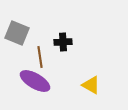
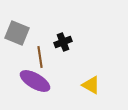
black cross: rotated 18 degrees counterclockwise
